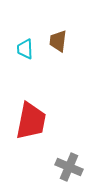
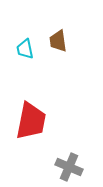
brown trapezoid: rotated 15 degrees counterclockwise
cyan trapezoid: rotated 10 degrees counterclockwise
